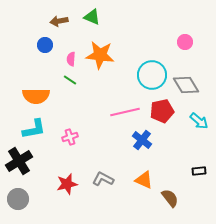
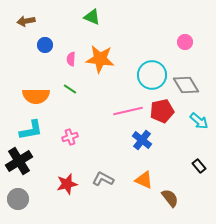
brown arrow: moved 33 px left
orange star: moved 4 px down
green line: moved 9 px down
pink line: moved 3 px right, 1 px up
cyan L-shape: moved 3 px left, 1 px down
black rectangle: moved 5 px up; rotated 56 degrees clockwise
